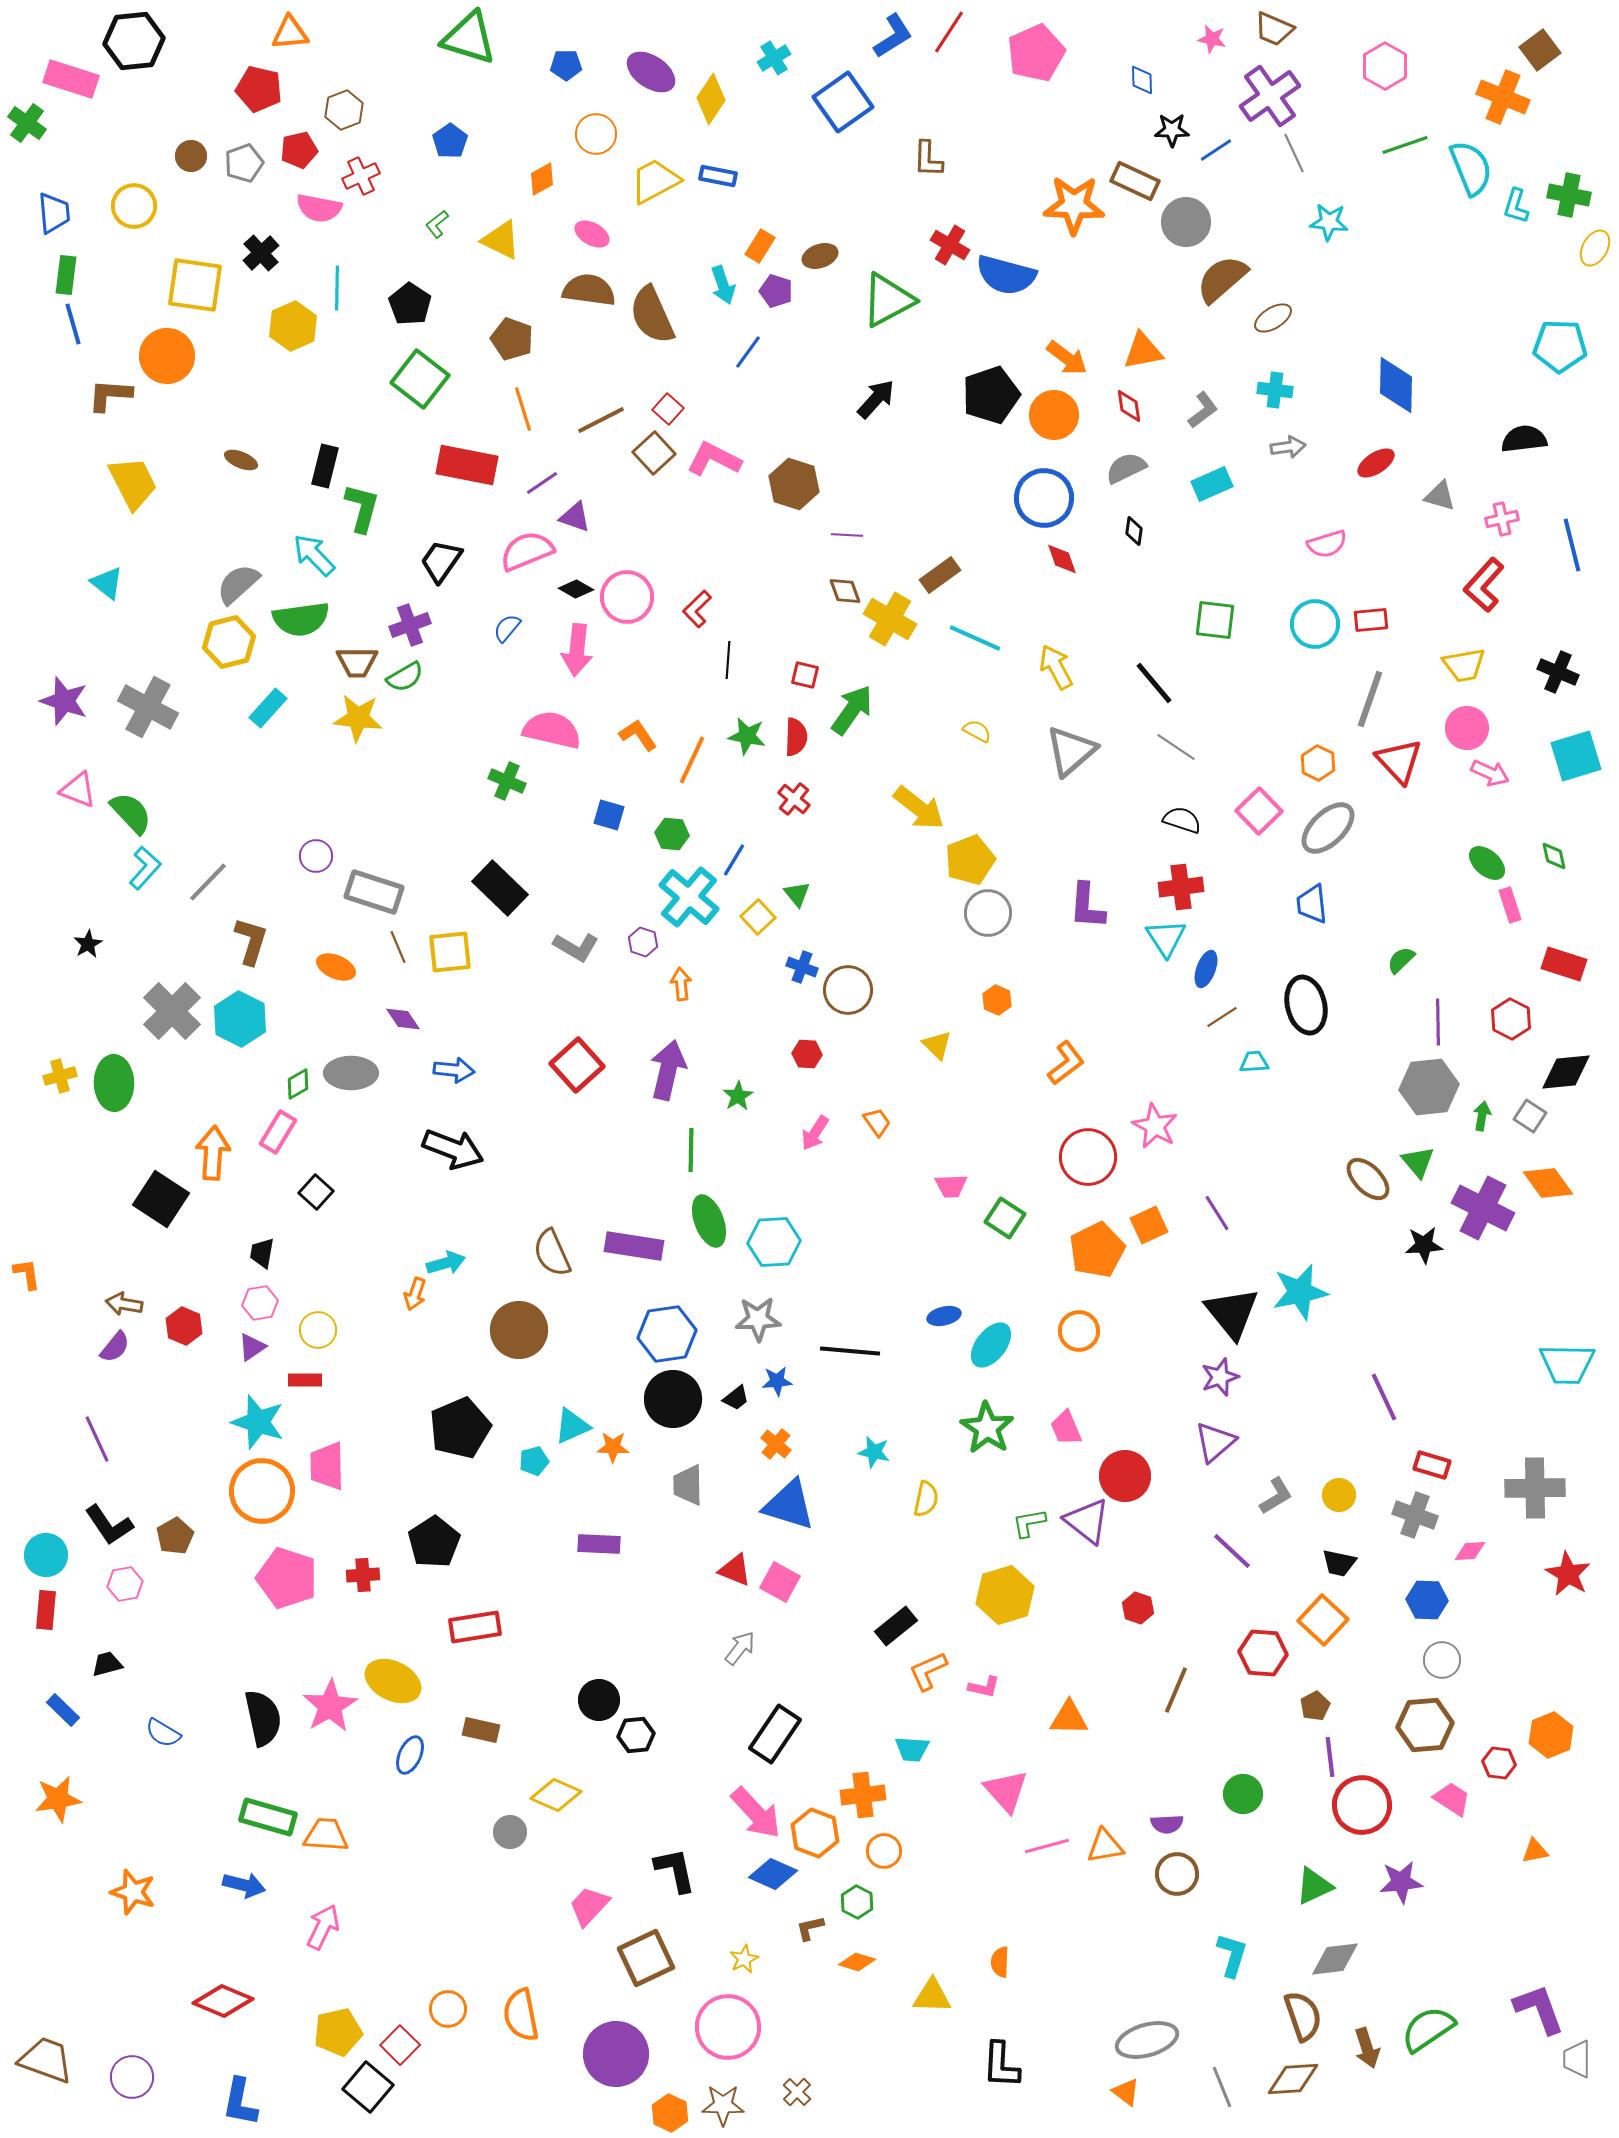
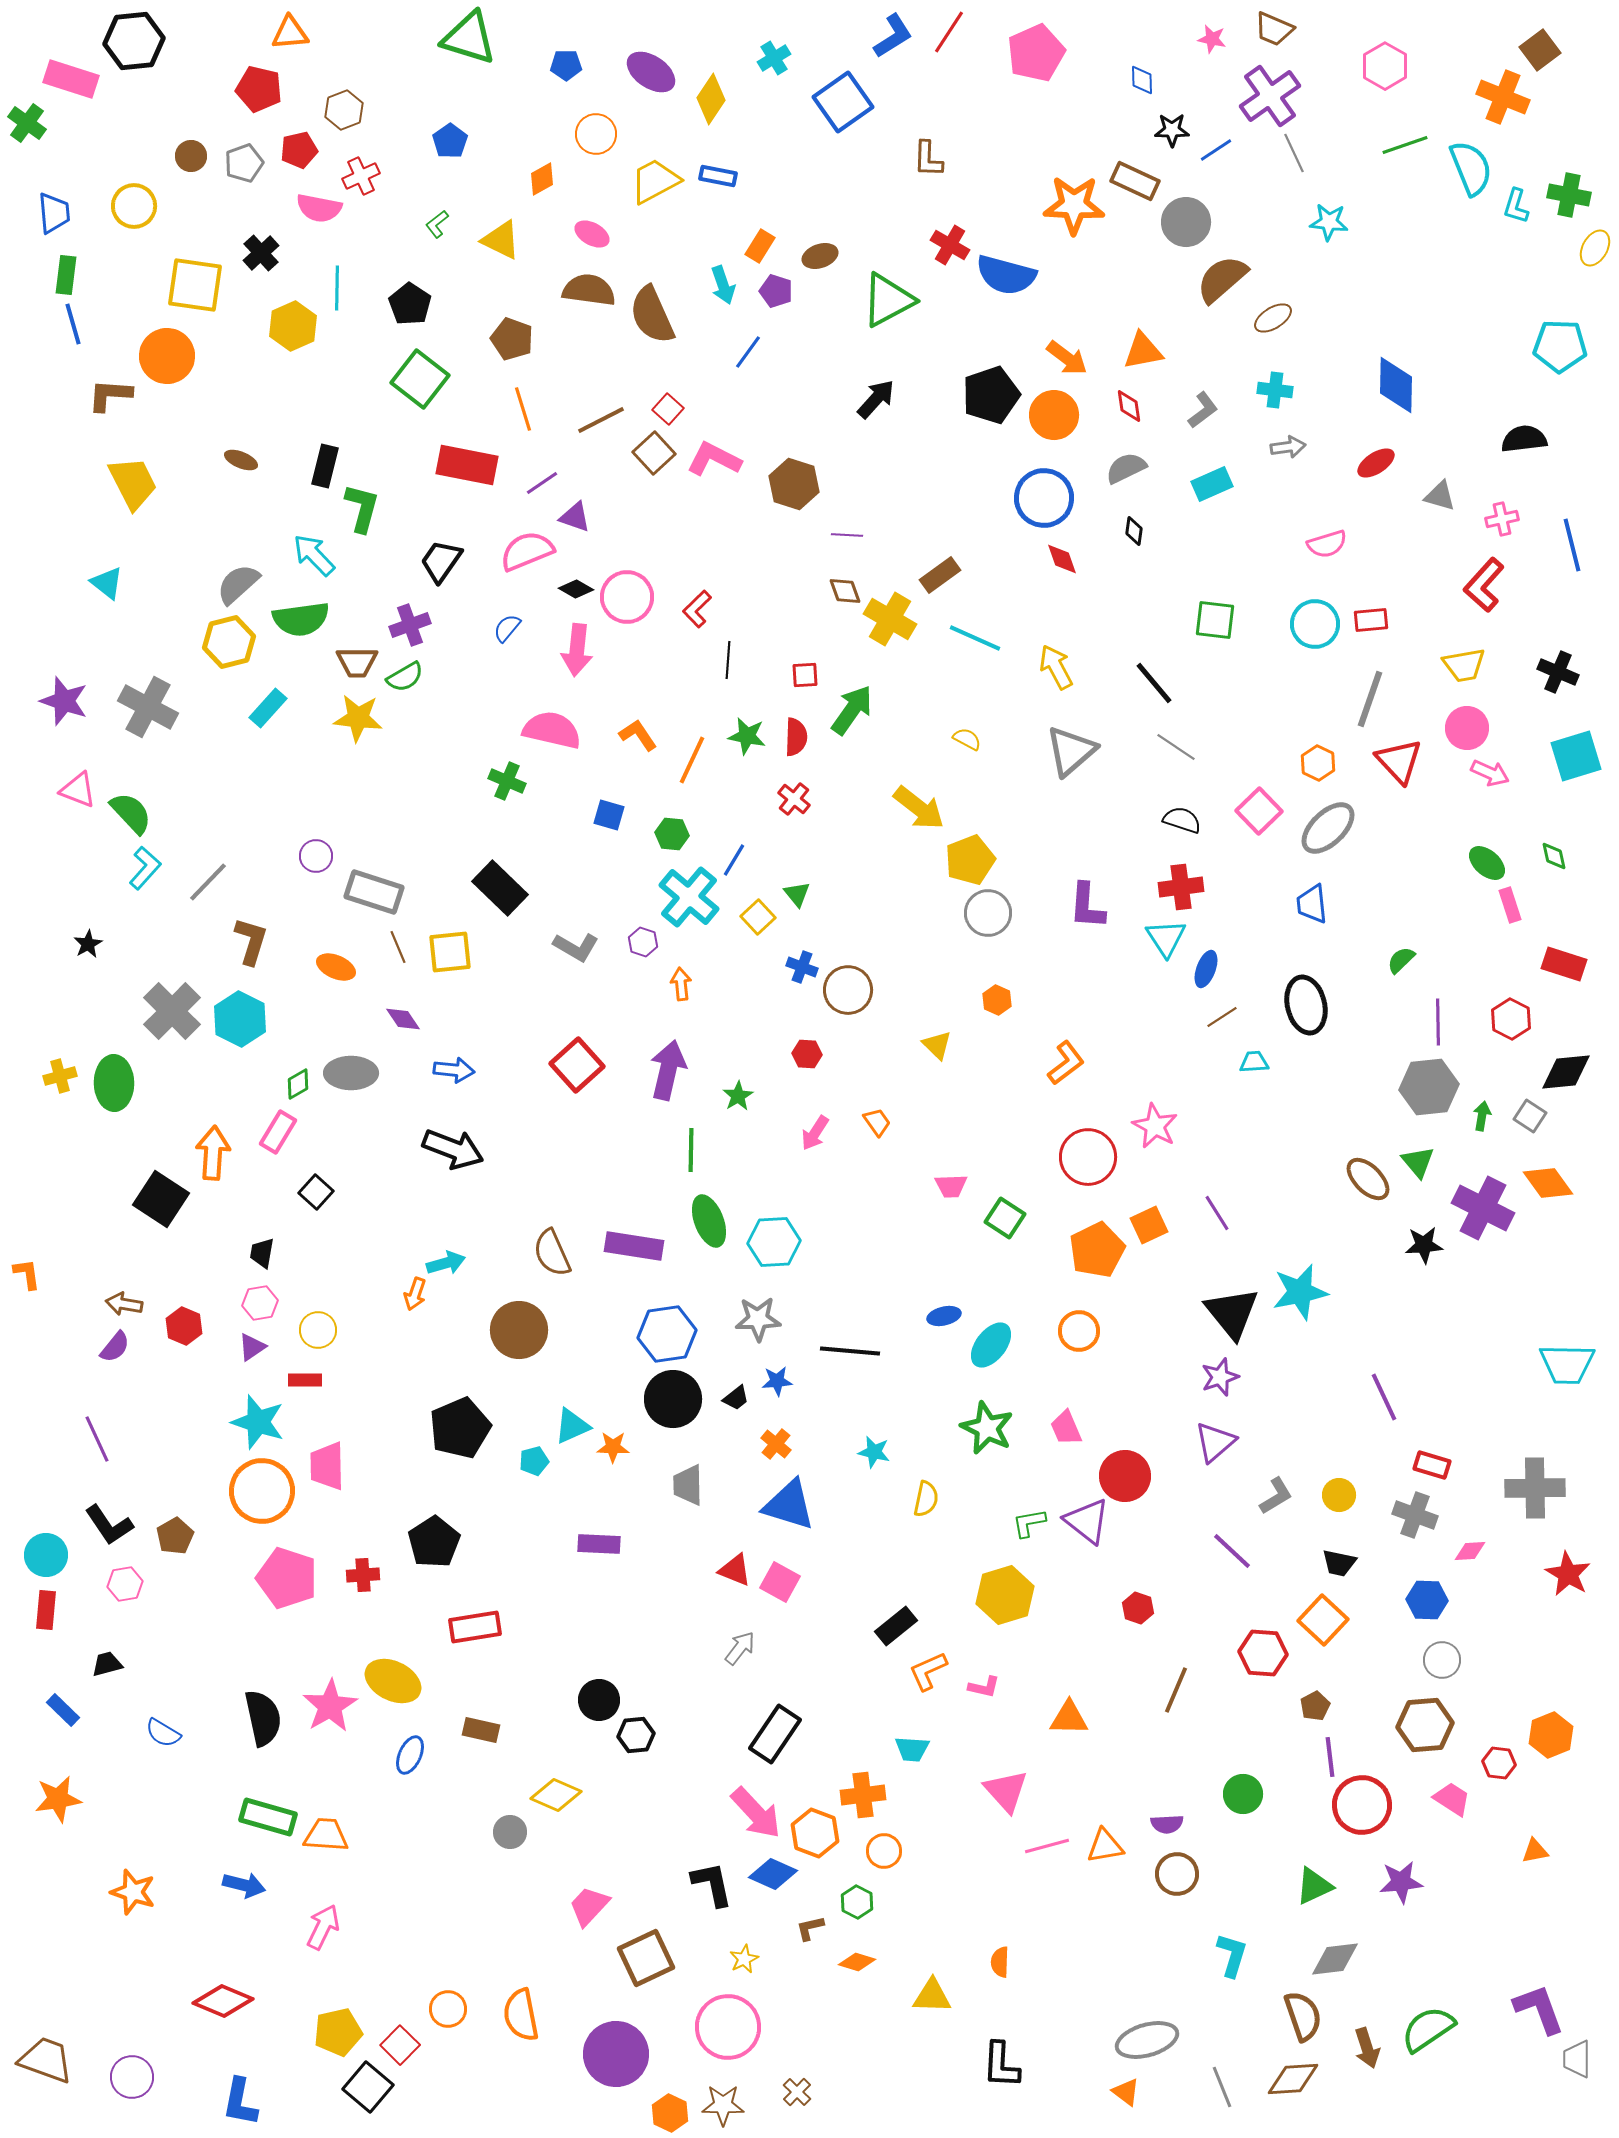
red square at (805, 675): rotated 16 degrees counterclockwise
yellow semicircle at (977, 731): moved 10 px left, 8 px down
green star at (987, 1428): rotated 8 degrees counterclockwise
black L-shape at (675, 1870): moved 37 px right, 14 px down
